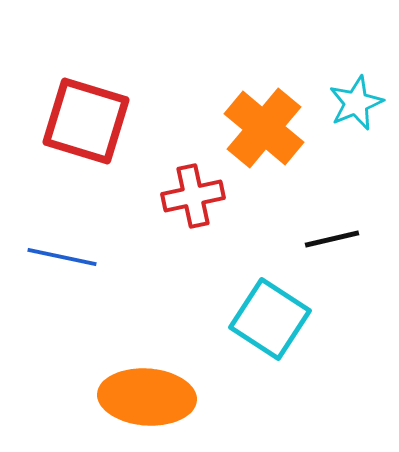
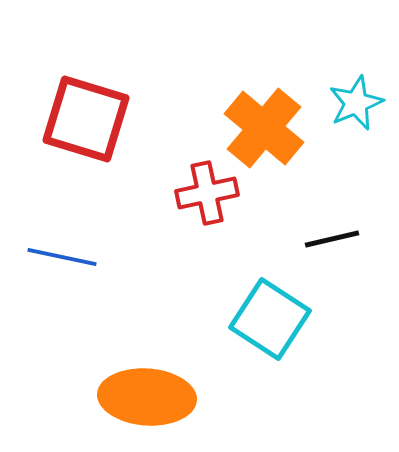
red square: moved 2 px up
red cross: moved 14 px right, 3 px up
